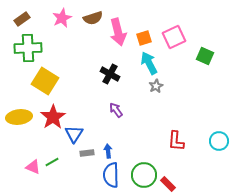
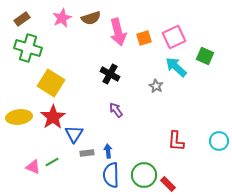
brown semicircle: moved 2 px left
green cross: rotated 20 degrees clockwise
cyan arrow: moved 27 px right, 4 px down; rotated 20 degrees counterclockwise
yellow square: moved 6 px right, 2 px down
gray star: rotated 16 degrees counterclockwise
